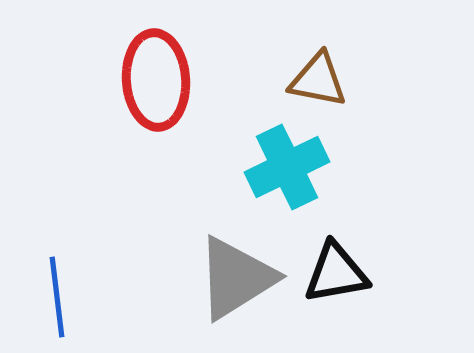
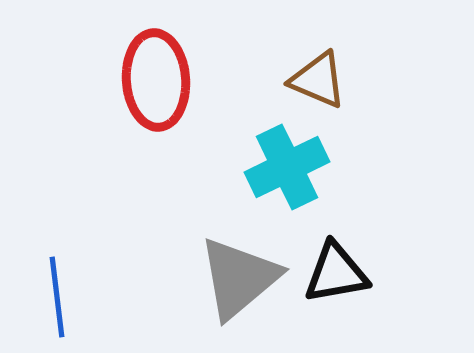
brown triangle: rotated 12 degrees clockwise
gray triangle: moved 3 px right; rotated 8 degrees counterclockwise
